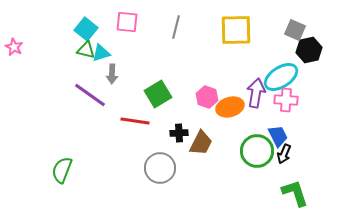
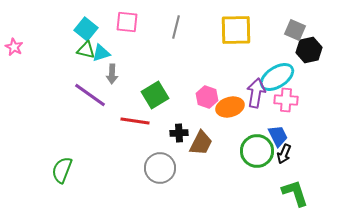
cyan ellipse: moved 4 px left
green square: moved 3 px left, 1 px down
